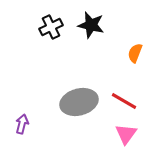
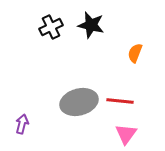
red line: moved 4 px left; rotated 24 degrees counterclockwise
